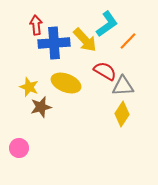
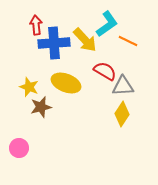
orange line: rotated 72 degrees clockwise
